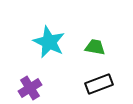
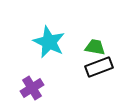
black rectangle: moved 17 px up
purple cross: moved 2 px right
